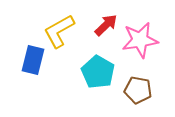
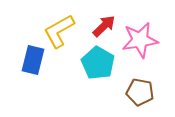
red arrow: moved 2 px left, 1 px down
cyan pentagon: moved 9 px up
brown pentagon: moved 2 px right, 2 px down
